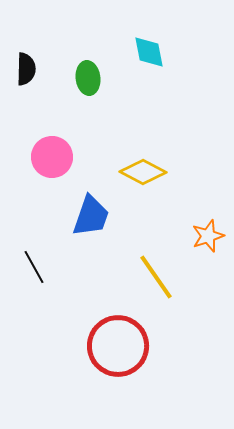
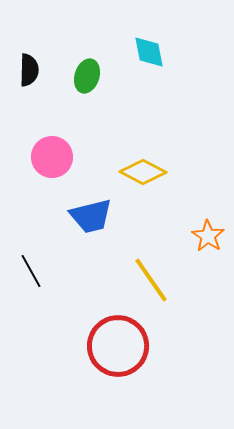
black semicircle: moved 3 px right, 1 px down
green ellipse: moved 1 px left, 2 px up; rotated 24 degrees clockwise
blue trapezoid: rotated 57 degrees clockwise
orange star: rotated 20 degrees counterclockwise
black line: moved 3 px left, 4 px down
yellow line: moved 5 px left, 3 px down
